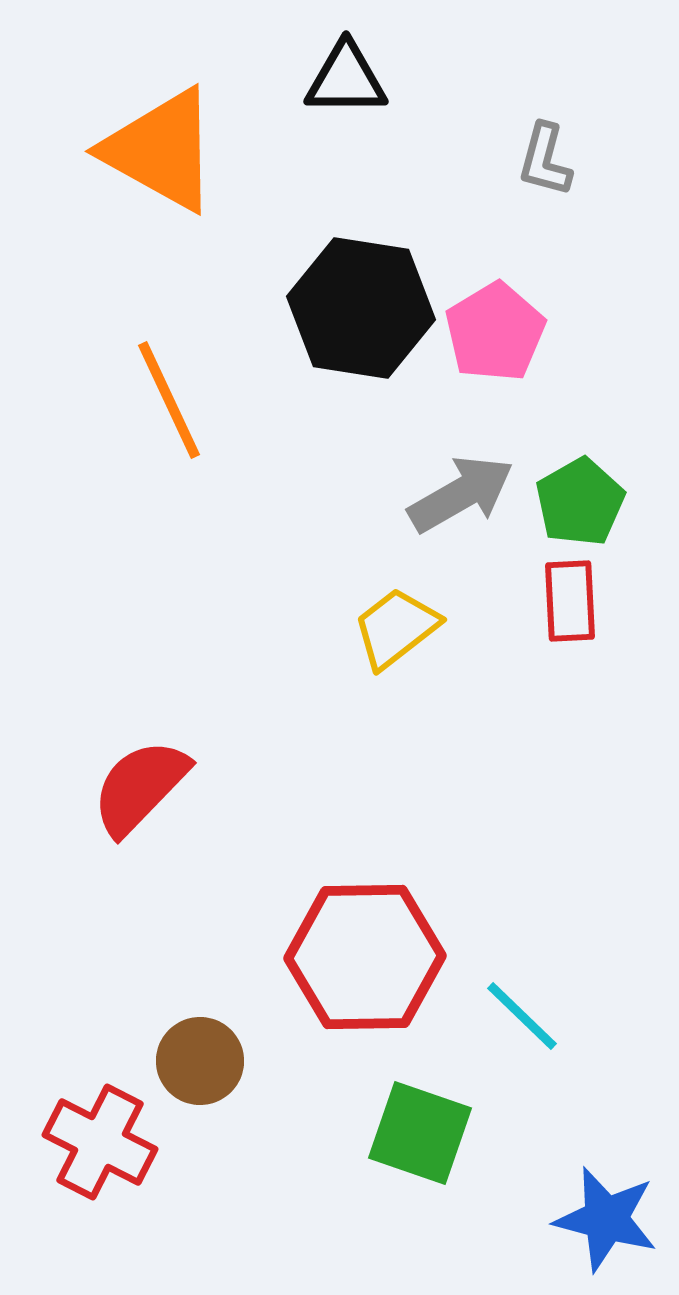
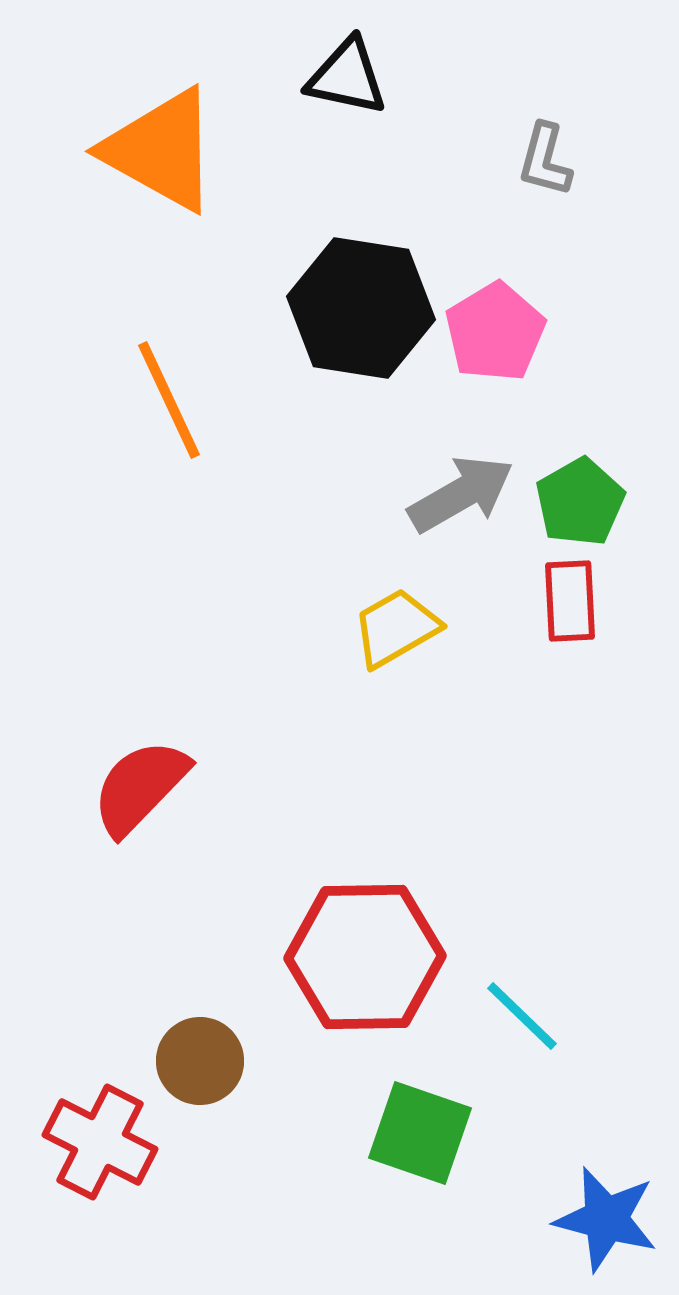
black triangle: moved 1 px right, 2 px up; rotated 12 degrees clockwise
yellow trapezoid: rotated 8 degrees clockwise
